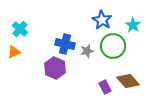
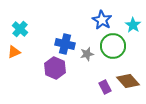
gray star: moved 3 px down
